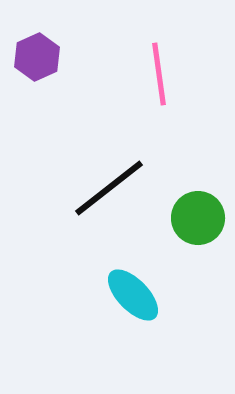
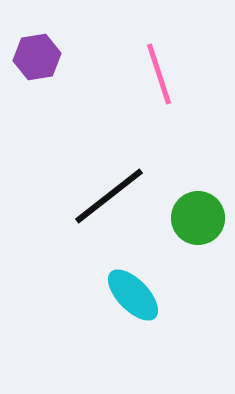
purple hexagon: rotated 15 degrees clockwise
pink line: rotated 10 degrees counterclockwise
black line: moved 8 px down
